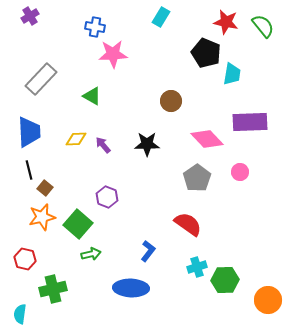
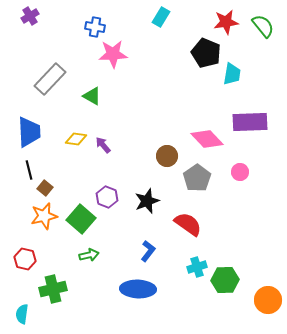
red star: rotated 20 degrees counterclockwise
gray rectangle: moved 9 px right
brown circle: moved 4 px left, 55 px down
yellow diamond: rotated 10 degrees clockwise
black star: moved 57 px down; rotated 20 degrees counterclockwise
orange star: moved 2 px right, 1 px up
green square: moved 3 px right, 5 px up
green arrow: moved 2 px left, 1 px down
blue ellipse: moved 7 px right, 1 px down
cyan semicircle: moved 2 px right
